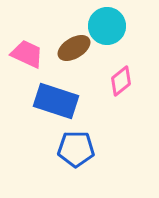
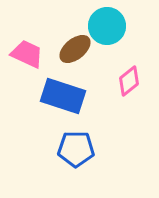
brown ellipse: moved 1 px right, 1 px down; rotated 8 degrees counterclockwise
pink diamond: moved 8 px right
blue rectangle: moved 7 px right, 5 px up
